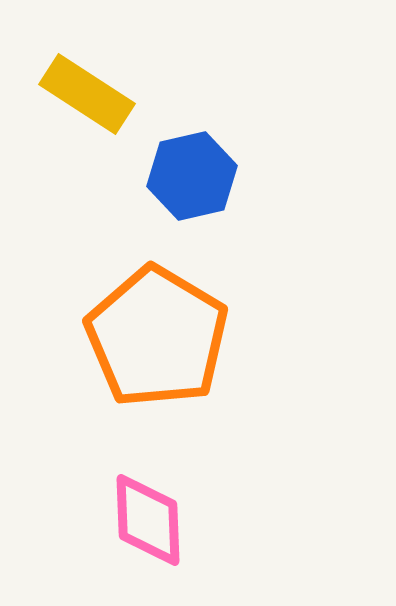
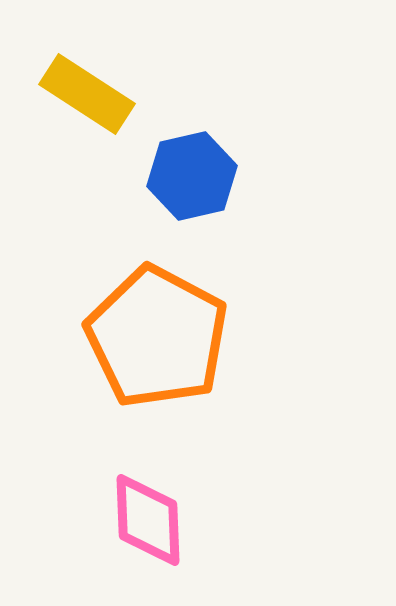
orange pentagon: rotated 3 degrees counterclockwise
